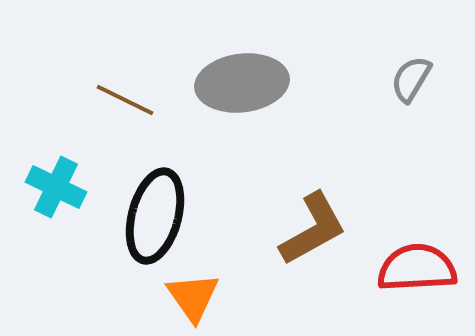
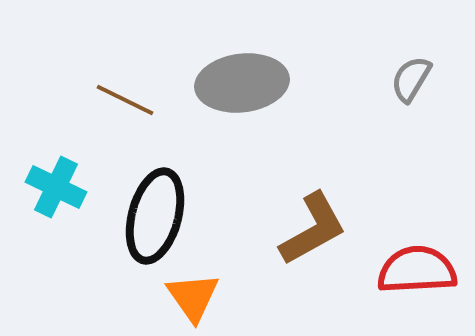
red semicircle: moved 2 px down
